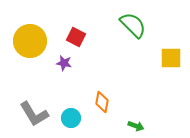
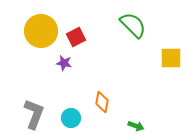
red square: rotated 36 degrees clockwise
yellow circle: moved 11 px right, 10 px up
gray L-shape: rotated 128 degrees counterclockwise
